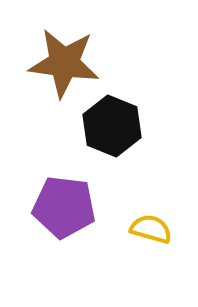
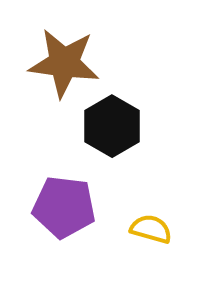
black hexagon: rotated 8 degrees clockwise
